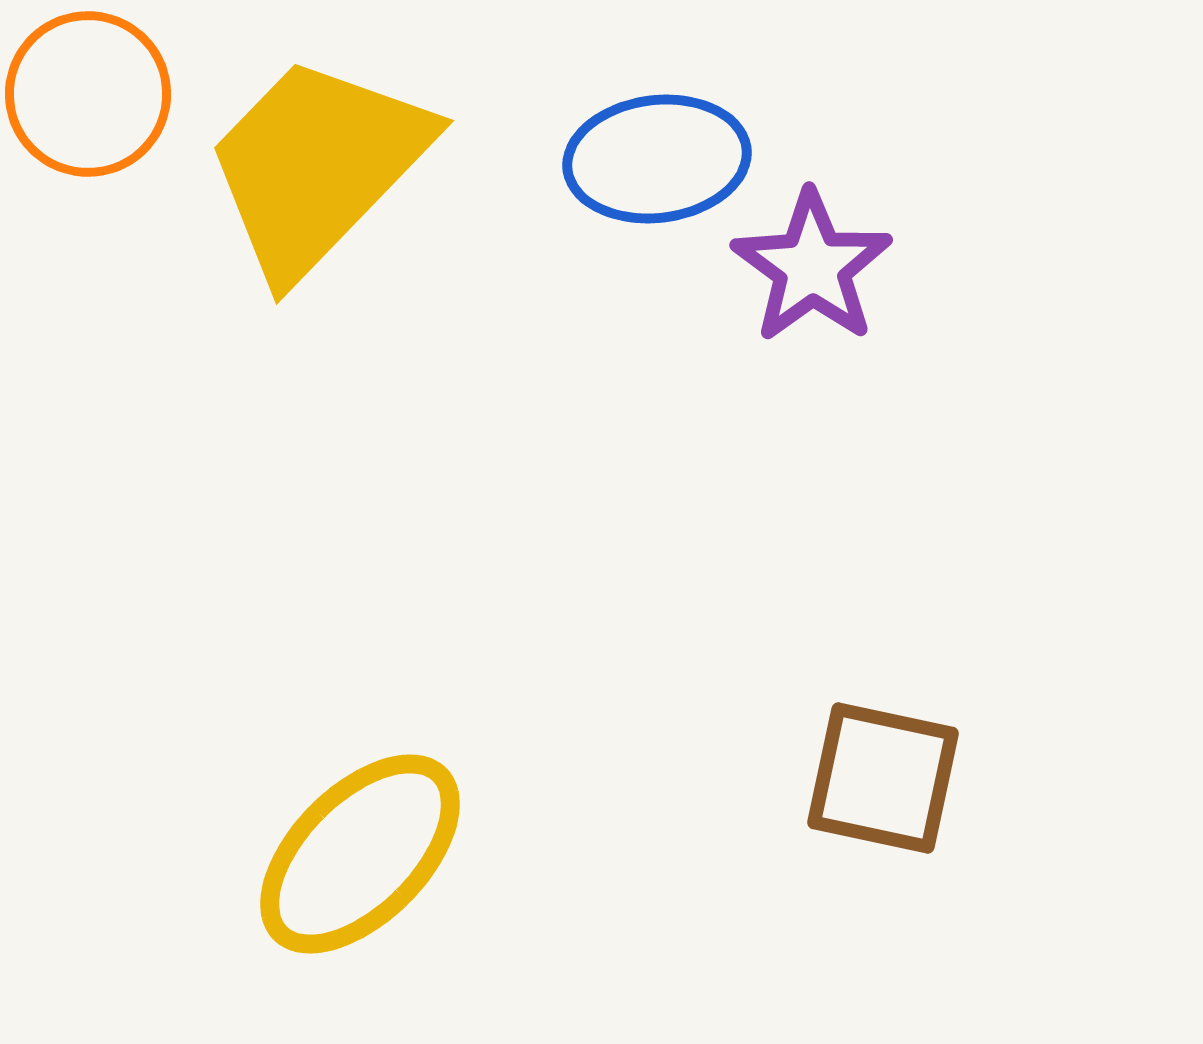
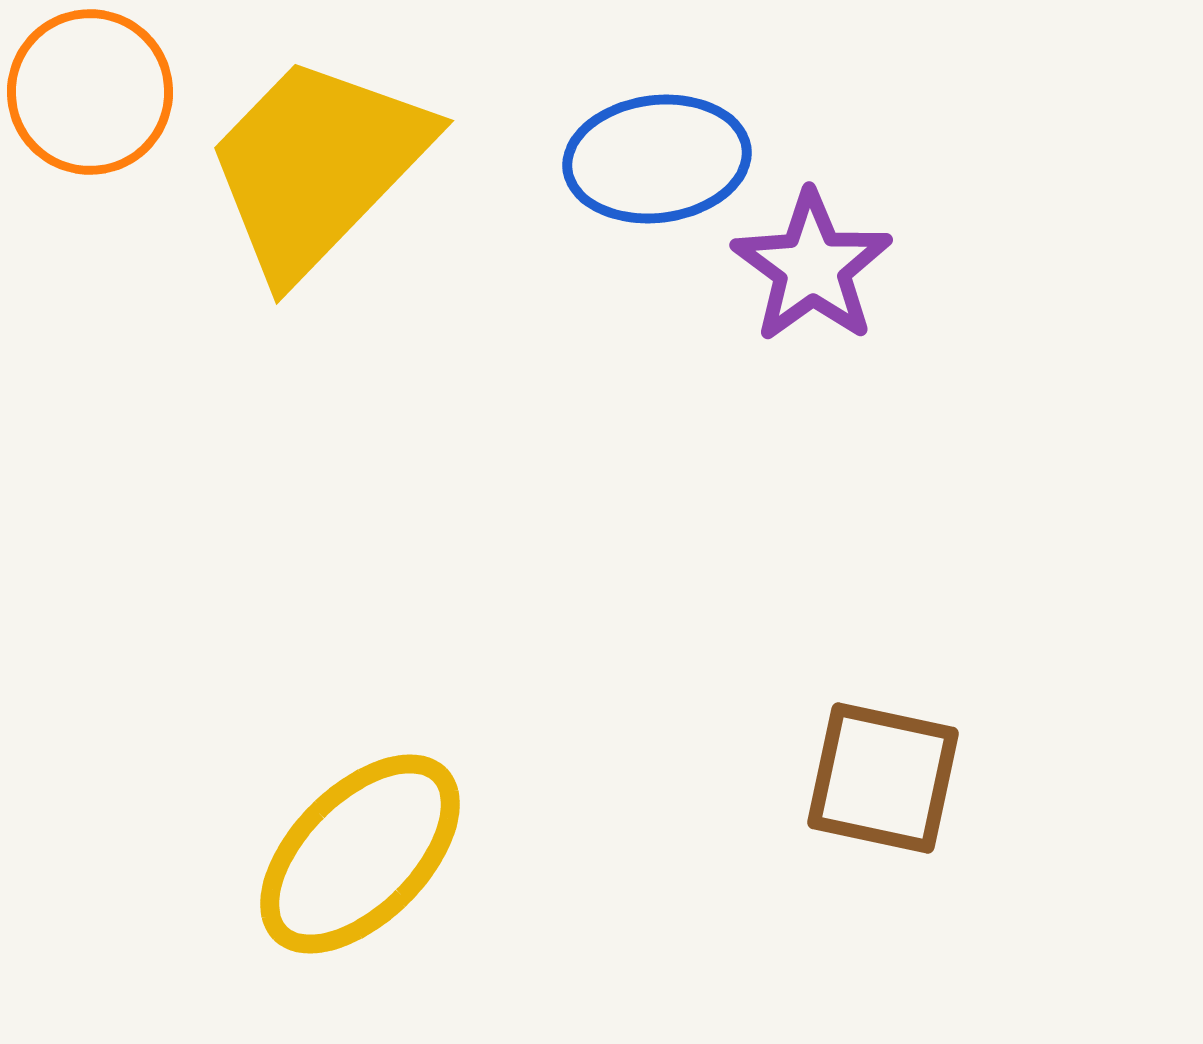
orange circle: moved 2 px right, 2 px up
